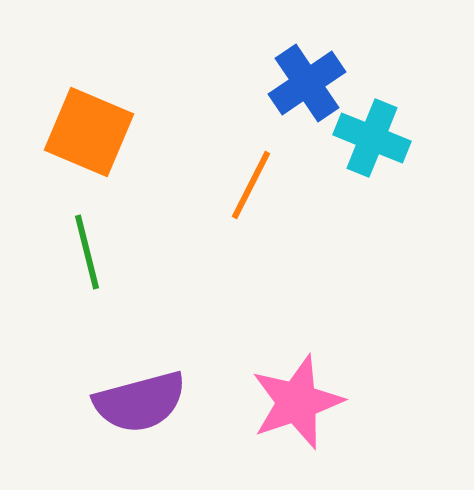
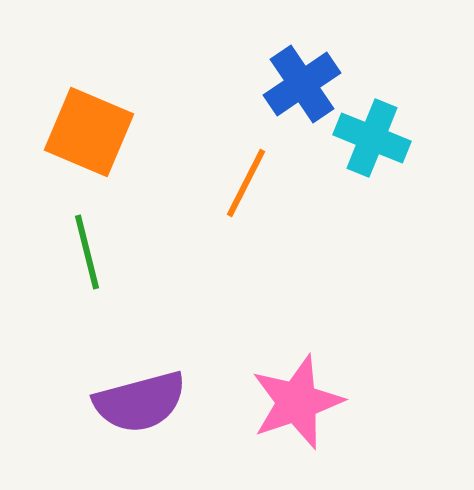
blue cross: moved 5 px left, 1 px down
orange line: moved 5 px left, 2 px up
